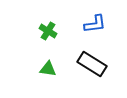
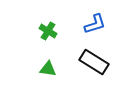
blue L-shape: rotated 10 degrees counterclockwise
black rectangle: moved 2 px right, 2 px up
